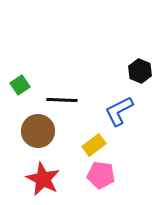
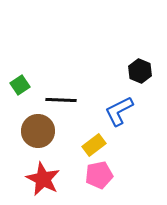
black line: moved 1 px left
pink pentagon: moved 2 px left; rotated 20 degrees counterclockwise
